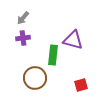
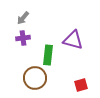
green rectangle: moved 5 px left
